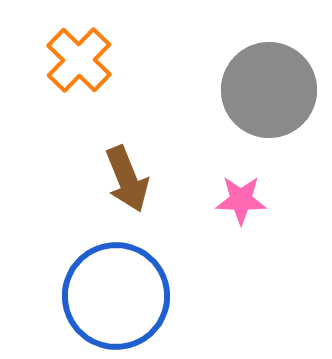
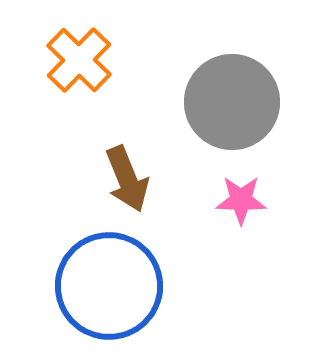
gray circle: moved 37 px left, 12 px down
blue circle: moved 7 px left, 10 px up
